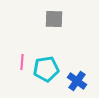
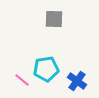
pink line: moved 18 px down; rotated 56 degrees counterclockwise
